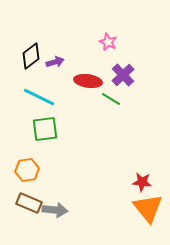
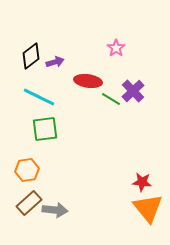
pink star: moved 8 px right, 6 px down; rotated 12 degrees clockwise
purple cross: moved 10 px right, 16 px down
brown rectangle: rotated 65 degrees counterclockwise
